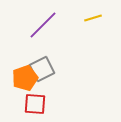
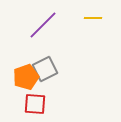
yellow line: rotated 18 degrees clockwise
gray square: moved 3 px right
orange pentagon: moved 1 px right, 1 px up
